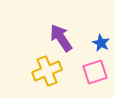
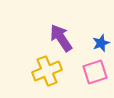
blue star: rotated 24 degrees clockwise
